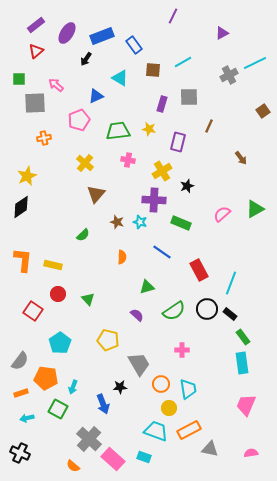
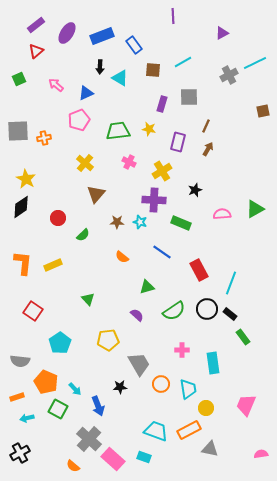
purple line at (173, 16): rotated 28 degrees counterclockwise
black arrow at (86, 59): moved 14 px right, 8 px down; rotated 32 degrees counterclockwise
green square at (19, 79): rotated 24 degrees counterclockwise
blue triangle at (96, 96): moved 10 px left, 3 px up
gray square at (35, 103): moved 17 px left, 28 px down
brown square at (263, 111): rotated 24 degrees clockwise
brown line at (209, 126): moved 3 px left
brown arrow at (241, 158): moved 33 px left, 9 px up; rotated 112 degrees counterclockwise
pink cross at (128, 160): moved 1 px right, 2 px down; rotated 16 degrees clockwise
yellow star at (27, 176): moved 1 px left, 3 px down; rotated 18 degrees counterclockwise
black star at (187, 186): moved 8 px right, 4 px down
pink semicircle at (222, 214): rotated 36 degrees clockwise
brown star at (117, 222): rotated 16 degrees counterclockwise
orange semicircle at (122, 257): rotated 128 degrees clockwise
orange L-shape at (23, 260): moved 3 px down
yellow rectangle at (53, 265): rotated 36 degrees counterclockwise
red circle at (58, 294): moved 76 px up
yellow pentagon at (108, 340): rotated 20 degrees counterclockwise
gray semicircle at (20, 361): rotated 60 degrees clockwise
cyan rectangle at (242, 363): moved 29 px left
orange pentagon at (46, 378): moved 4 px down; rotated 15 degrees clockwise
cyan arrow at (73, 387): moved 2 px right, 2 px down; rotated 64 degrees counterclockwise
orange rectangle at (21, 393): moved 4 px left, 4 px down
blue arrow at (103, 404): moved 5 px left, 2 px down
yellow circle at (169, 408): moved 37 px right
black cross at (20, 453): rotated 36 degrees clockwise
pink semicircle at (251, 453): moved 10 px right, 1 px down
